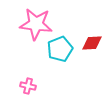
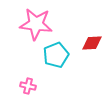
cyan pentagon: moved 4 px left, 6 px down
